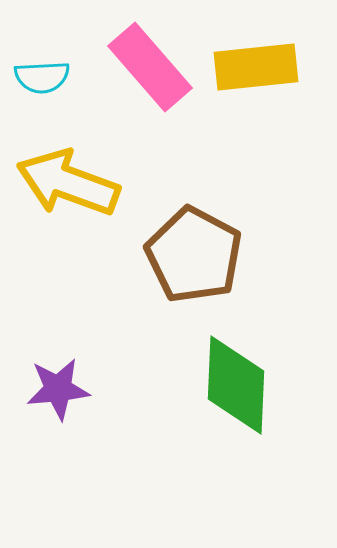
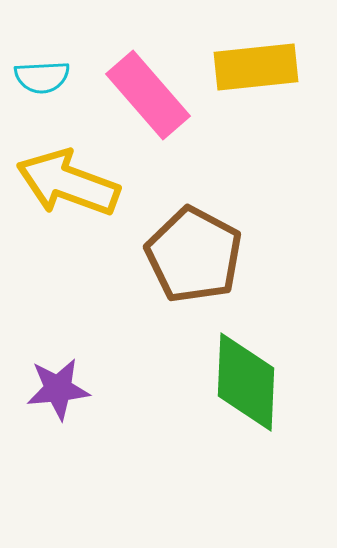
pink rectangle: moved 2 px left, 28 px down
green diamond: moved 10 px right, 3 px up
